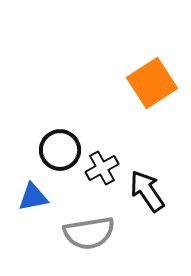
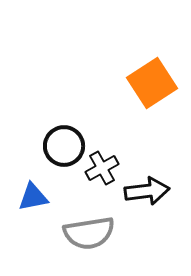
black circle: moved 4 px right, 4 px up
black arrow: rotated 117 degrees clockwise
